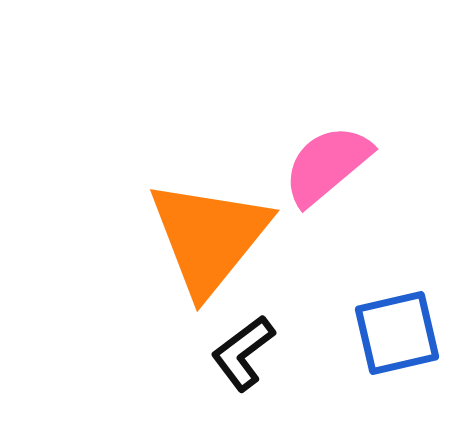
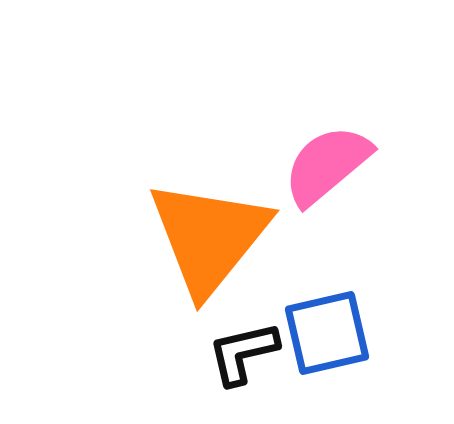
blue square: moved 70 px left
black L-shape: rotated 24 degrees clockwise
